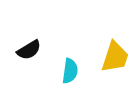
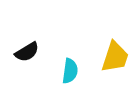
black semicircle: moved 2 px left, 2 px down
